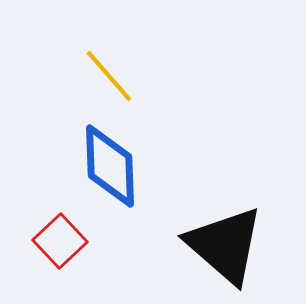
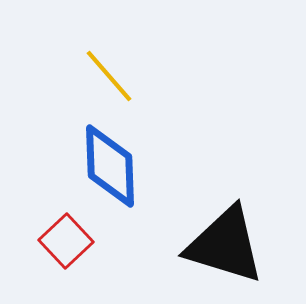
red square: moved 6 px right
black triangle: rotated 24 degrees counterclockwise
